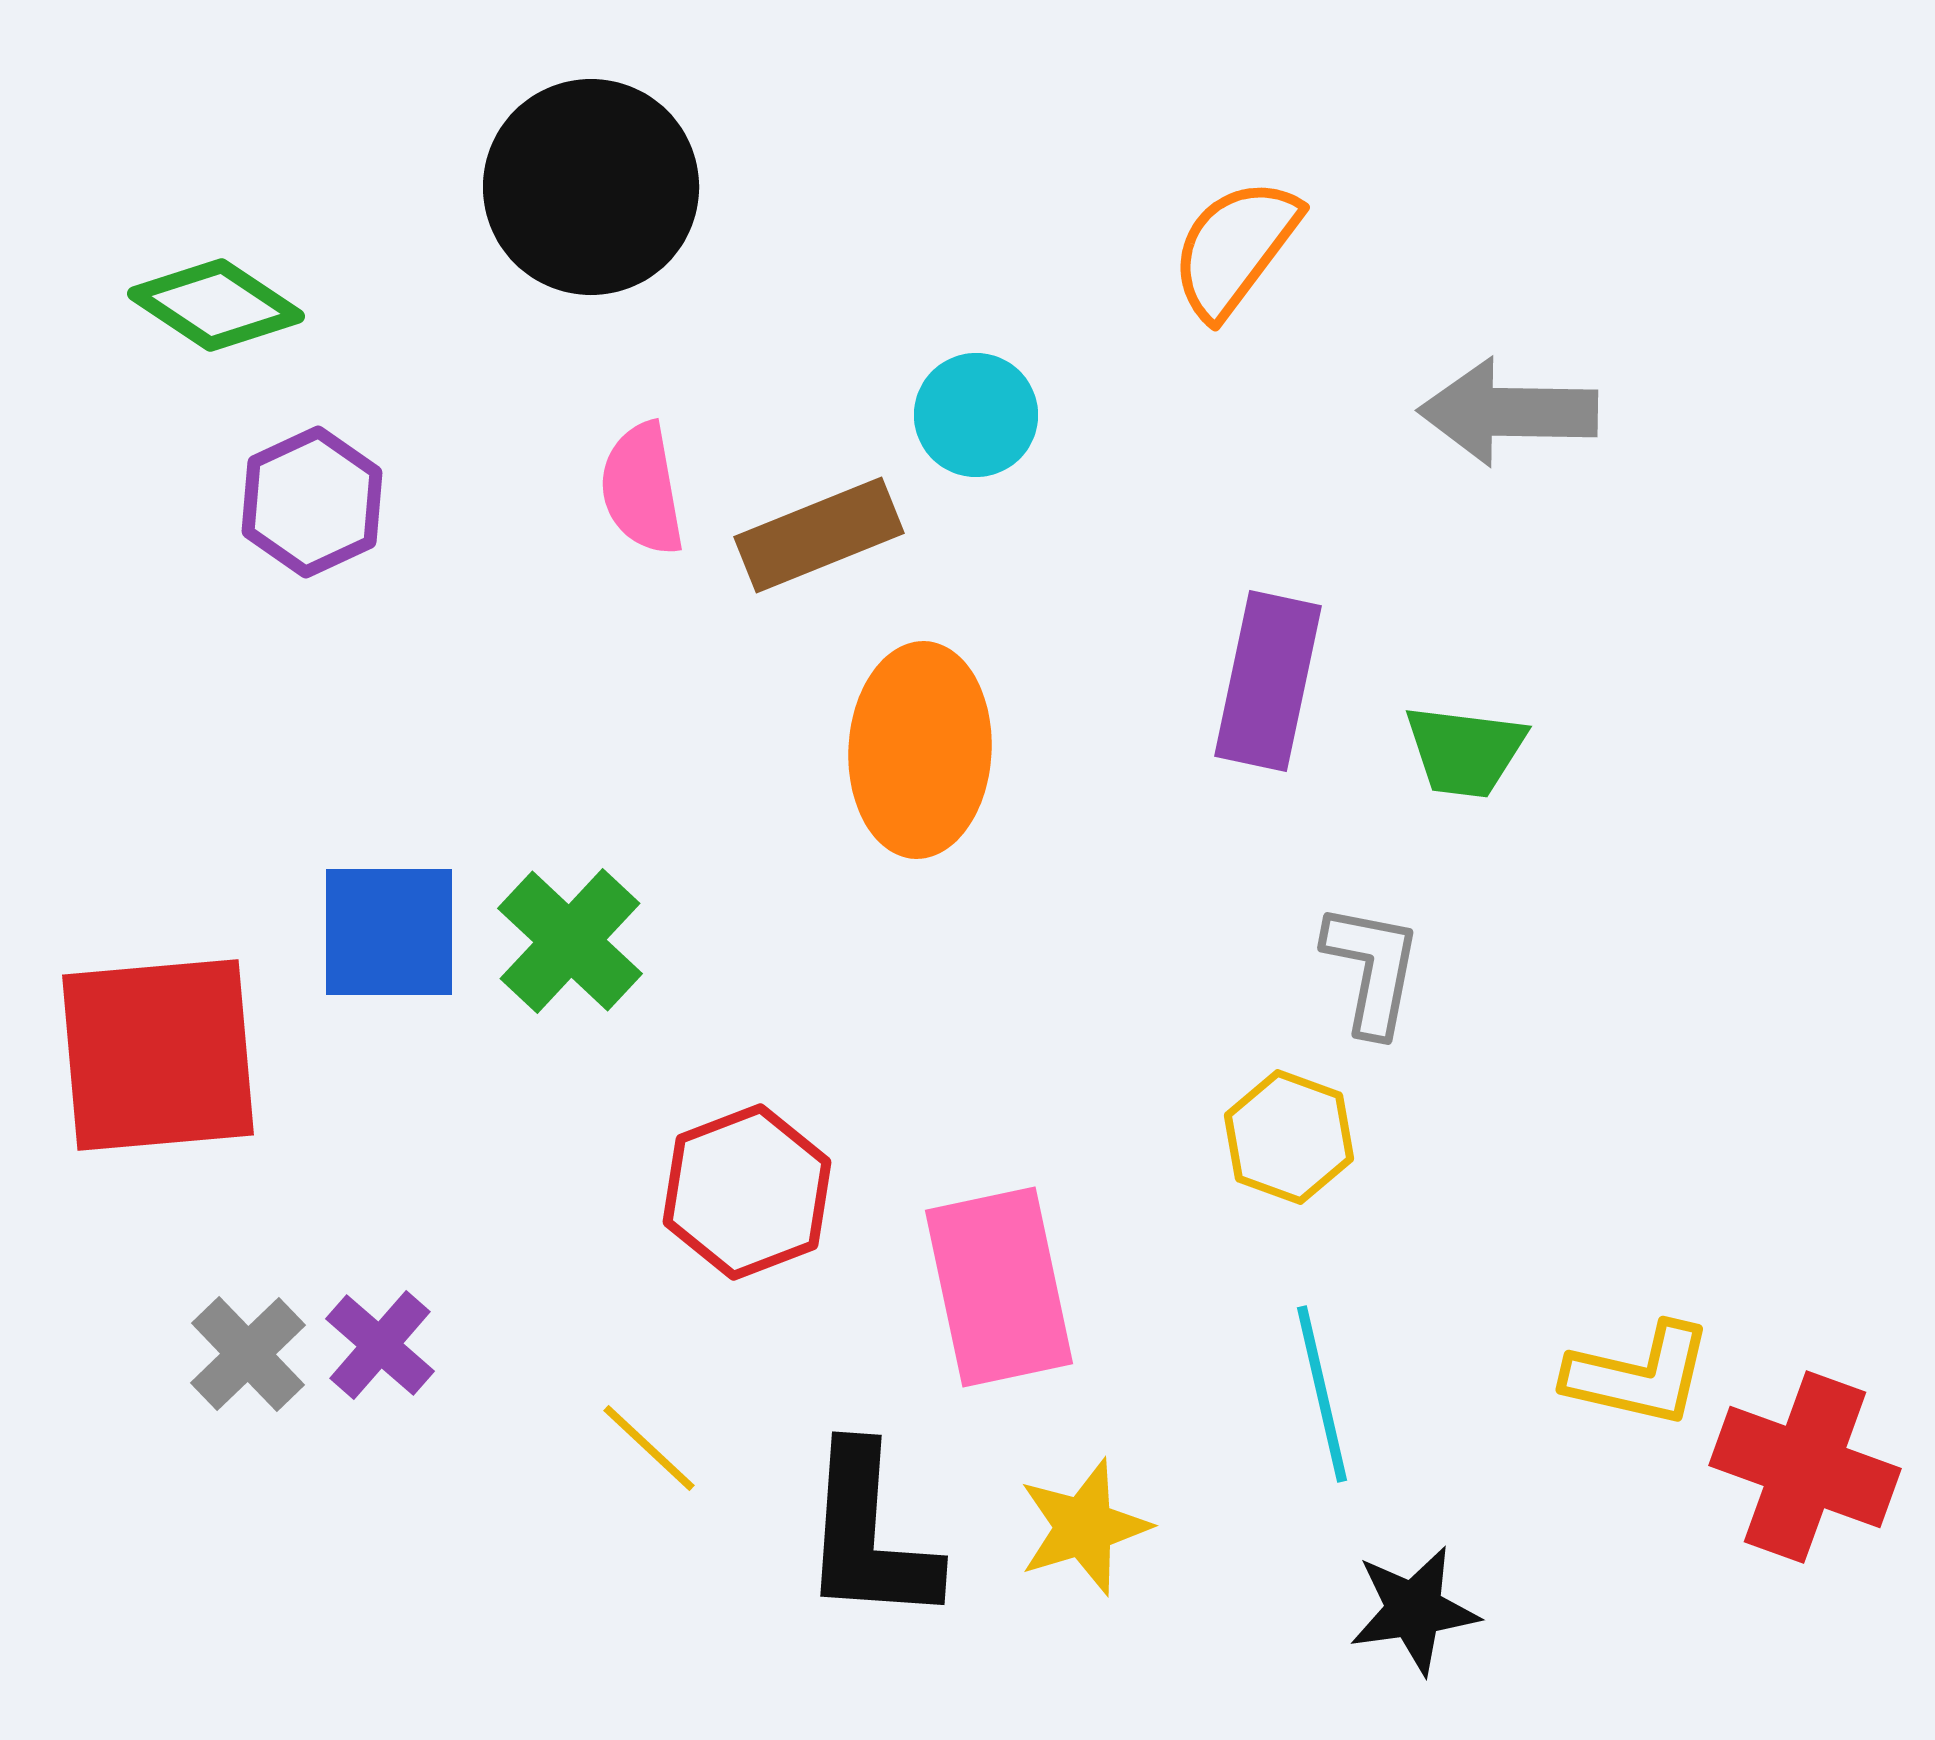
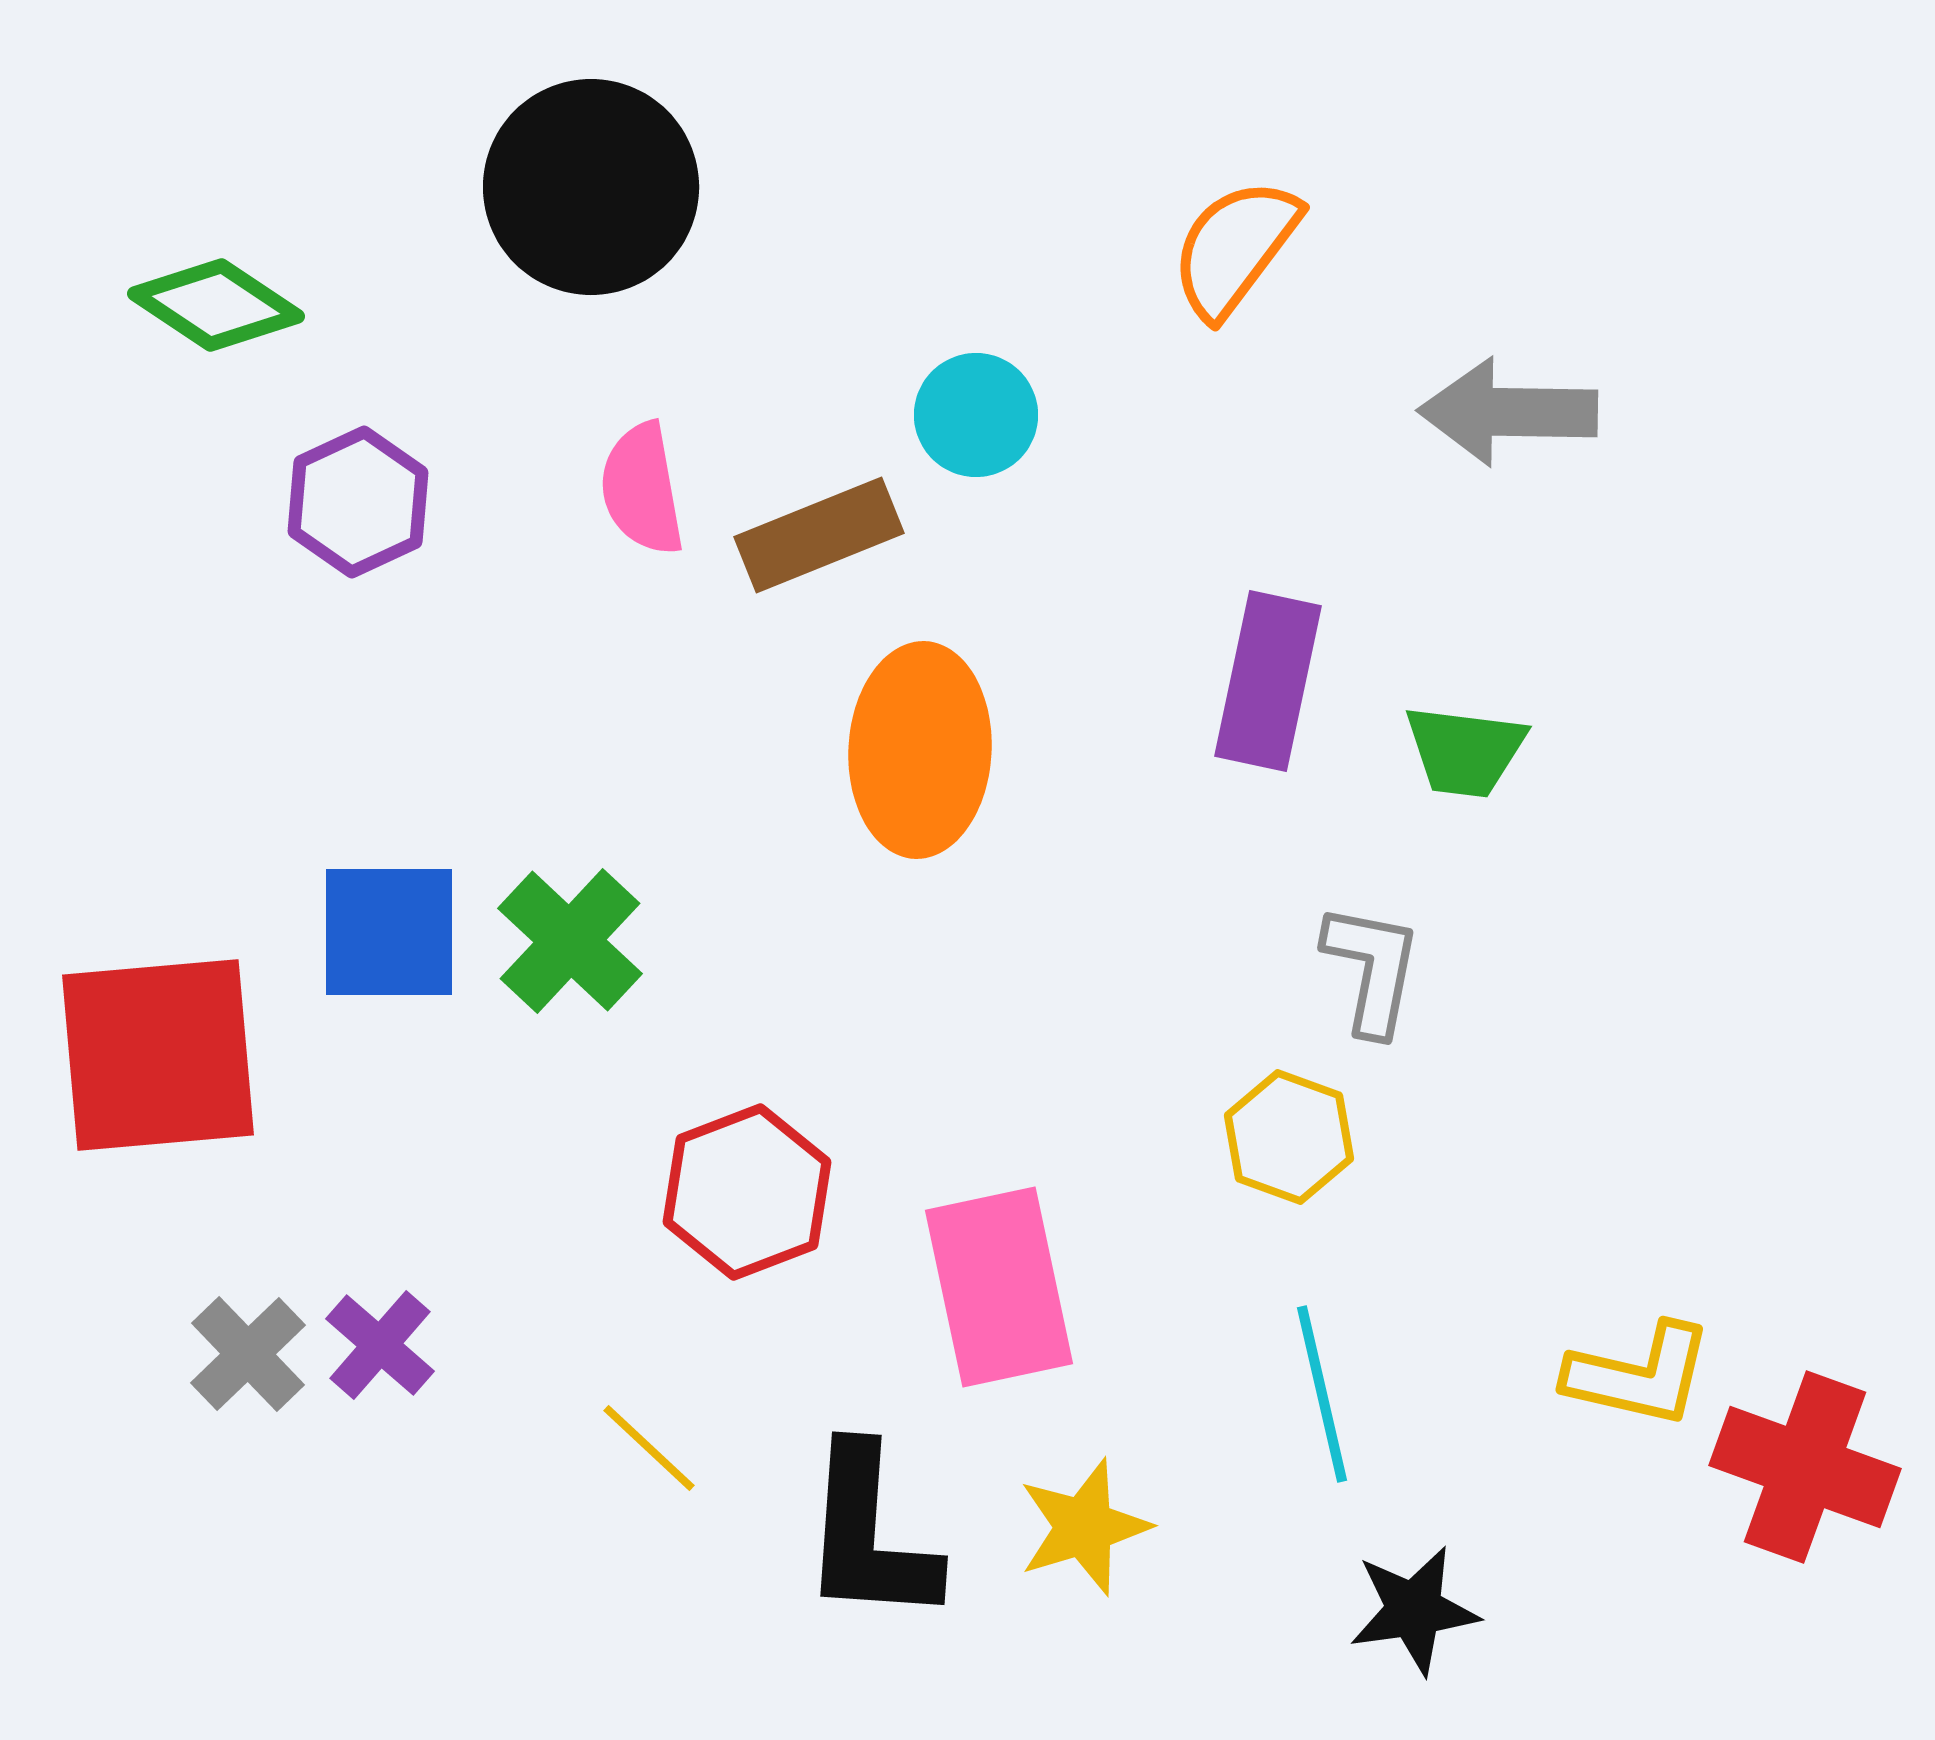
purple hexagon: moved 46 px right
